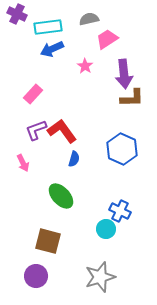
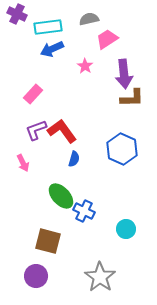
blue cross: moved 36 px left
cyan circle: moved 20 px right
gray star: rotated 20 degrees counterclockwise
